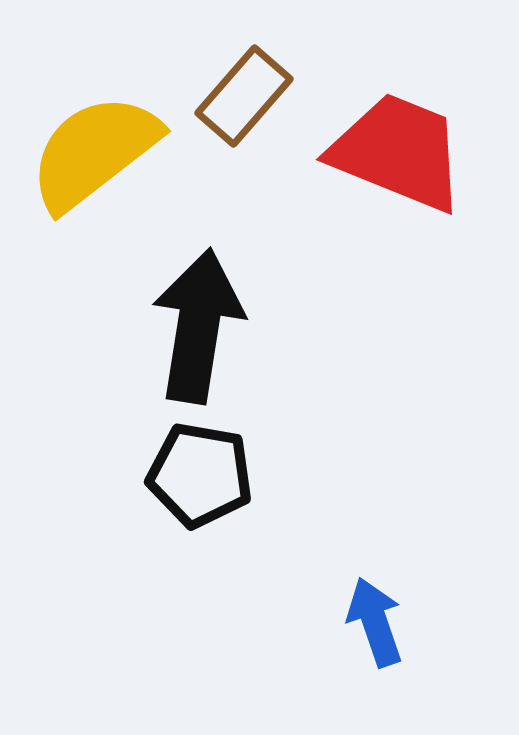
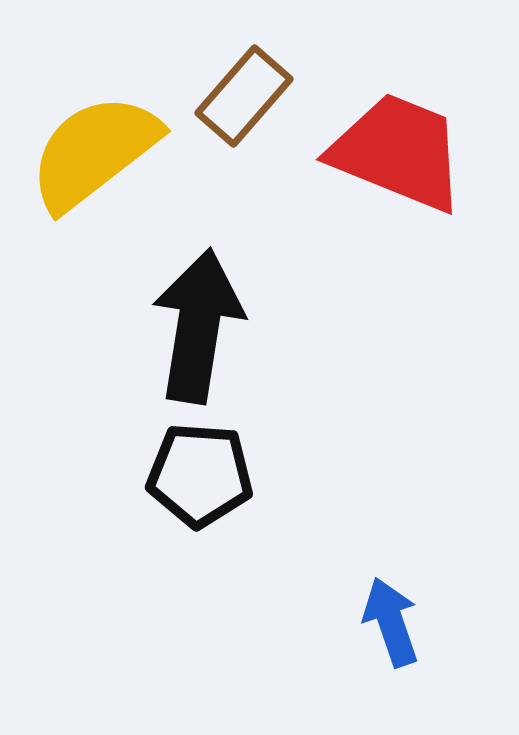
black pentagon: rotated 6 degrees counterclockwise
blue arrow: moved 16 px right
